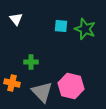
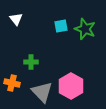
cyan square: rotated 16 degrees counterclockwise
pink hexagon: rotated 15 degrees clockwise
